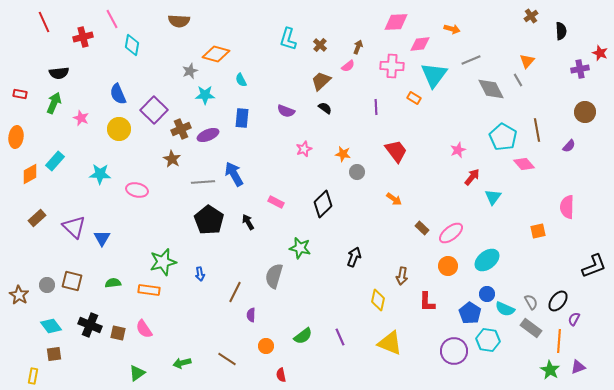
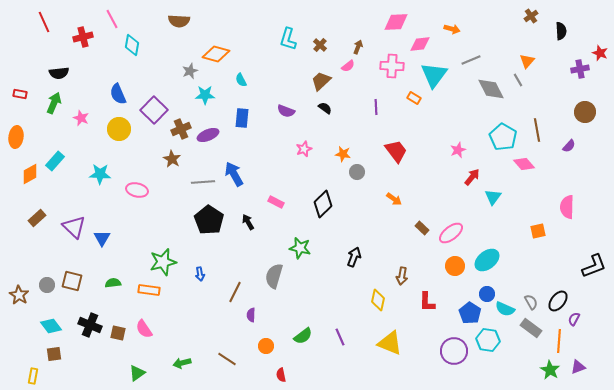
orange circle at (448, 266): moved 7 px right
